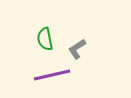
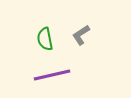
gray L-shape: moved 4 px right, 14 px up
